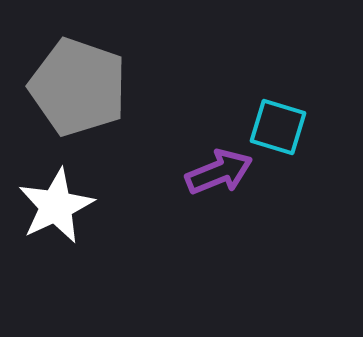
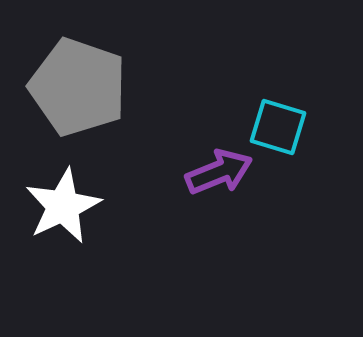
white star: moved 7 px right
